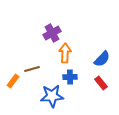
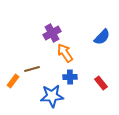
orange arrow: rotated 36 degrees counterclockwise
blue semicircle: moved 22 px up
